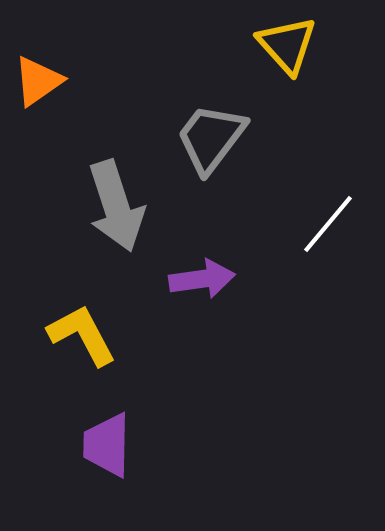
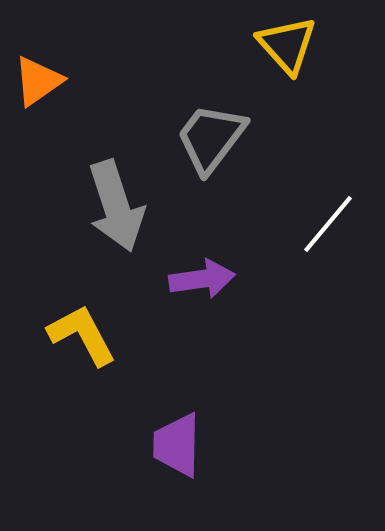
purple trapezoid: moved 70 px right
